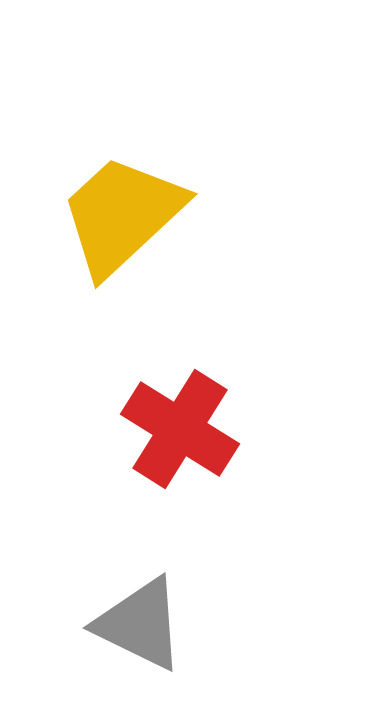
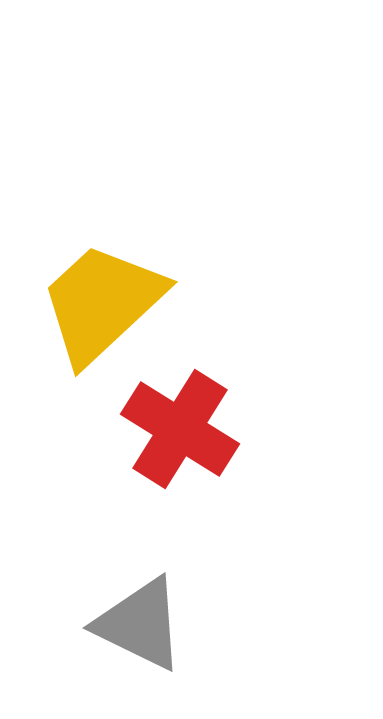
yellow trapezoid: moved 20 px left, 88 px down
